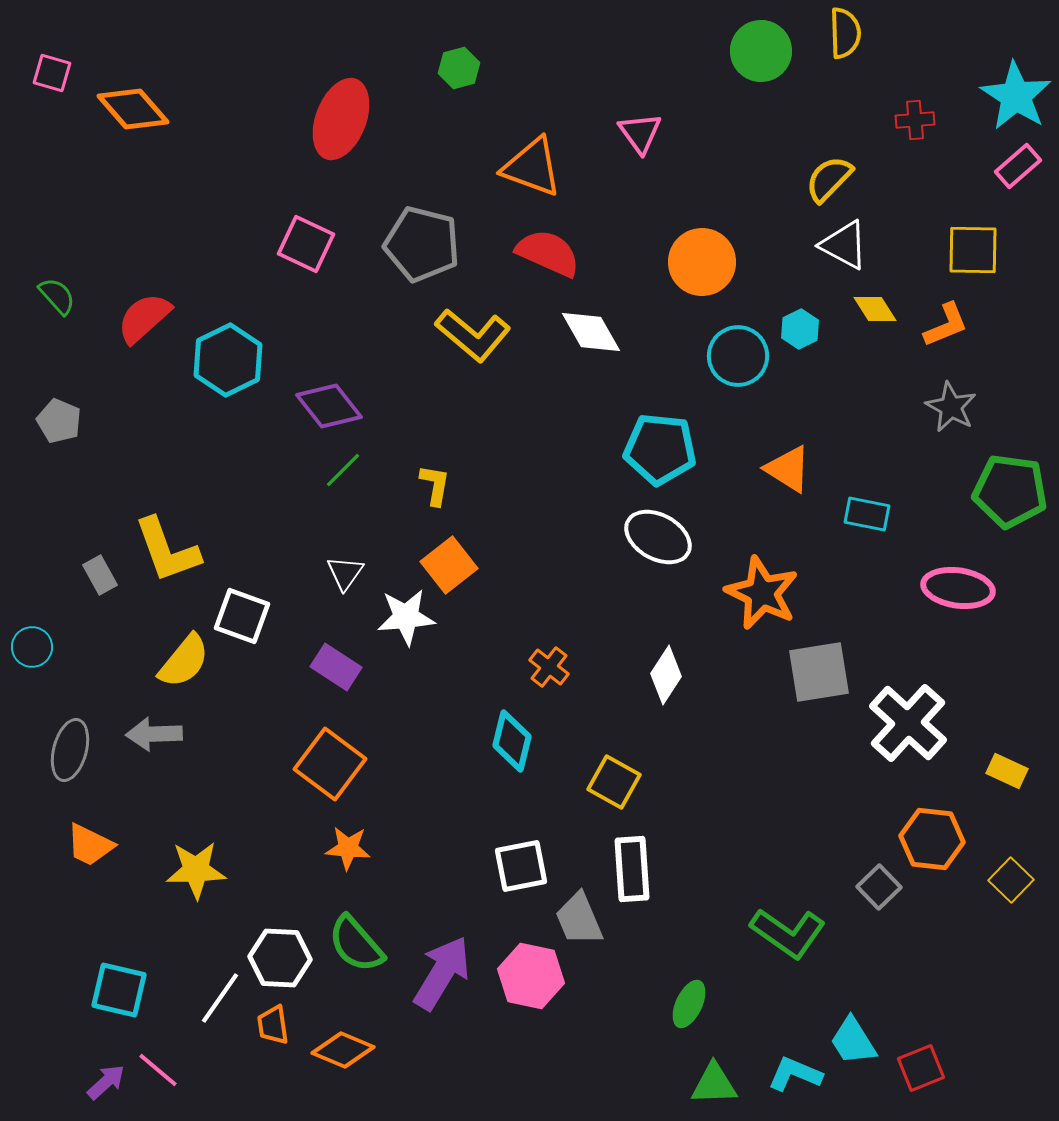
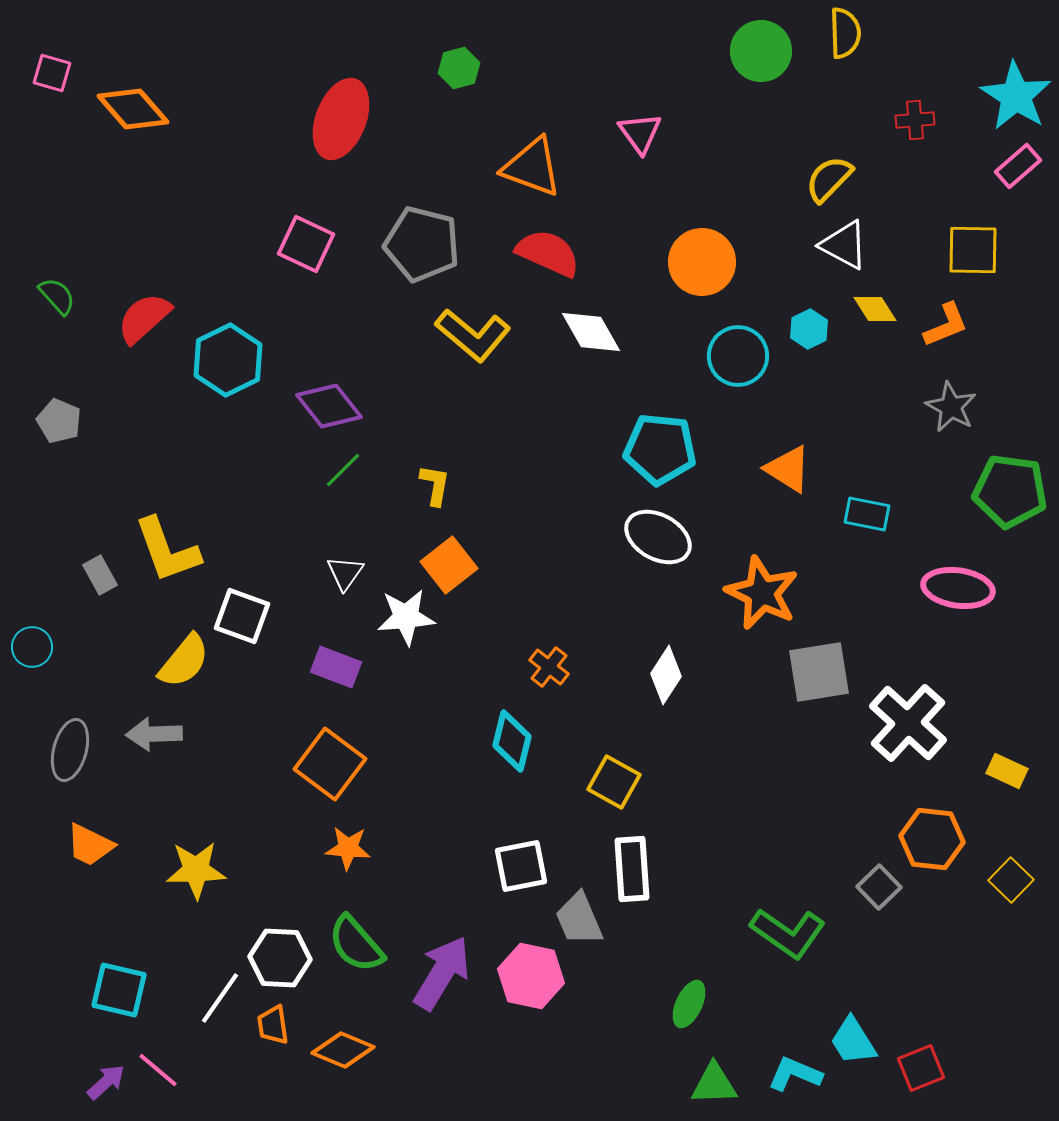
cyan hexagon at (800, 329): moved 9 px right
purple rectangle at (336, 667): rotated 12 degrees counterclockwise
